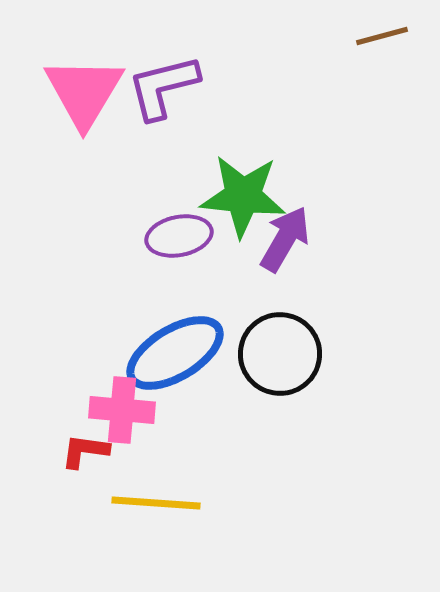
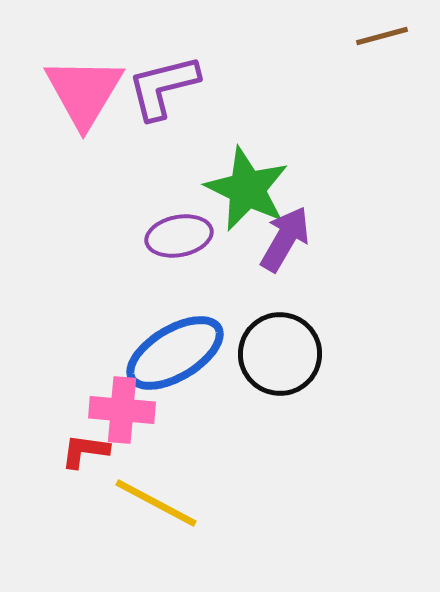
green star: moved 4 px right, 7 px up; rotated 20 degrees clockwise
yellow line: rotated 24 degrees clockwise
